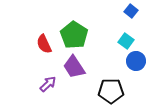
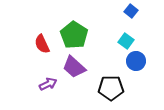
red semicircle: moved 2 px left
purple trapezoid: rotated 15 degrees counterclockwise
purple arrow: rotated 18 degrees clockwise
black pentagon: moved 3 px up
